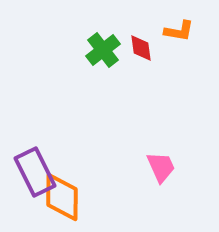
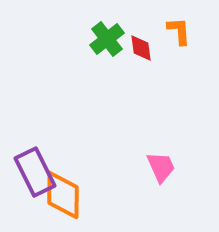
orange L-shape: rotated 104 degrees counterclockwise
green cross: moved 4 px right, 11 px up
orange diamond: moved 1 px right, 2 px up
